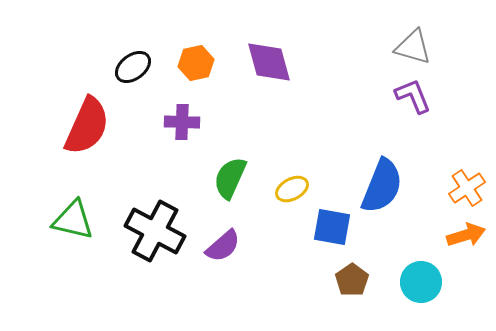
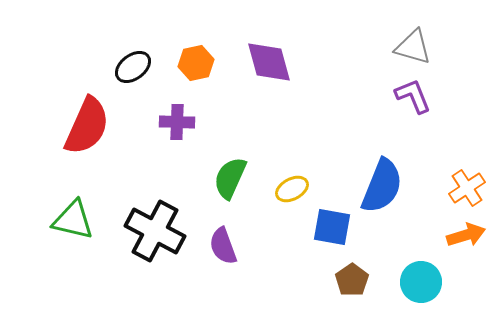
purple cross: moved 5 px left
purple semicircle: rotated 111 degrees clockwise
